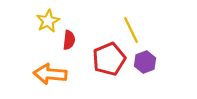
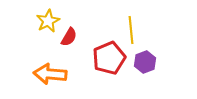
yellow line: rotated 20 degrees clockwise
red semicircle: moved 3 px up; rotated 24 degrees clockwise
red pentagon: moved 1 px up
